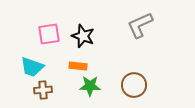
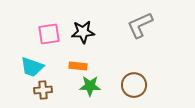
black star: moved 4 px up; rotated 25 degrees counterclockwise
